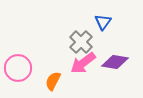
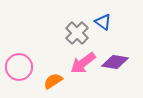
blue triangle: rotated 30 degrees counterclockwise
gray cross: moved 4 px left, 9 px up
pink circle: moved 1 px right, 1 px up
orange semicircle: rotated 30 degrees clockwise
